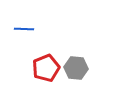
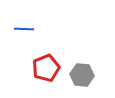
gray hexagon: moved 6 px right, 7 px down
